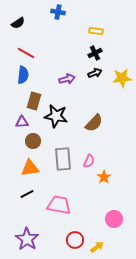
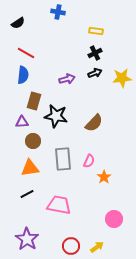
red circle: moved 4 px left, 6 px down
